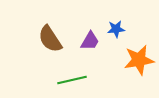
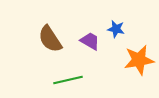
blue star: rotated 18 degrees clockwise
purple trapezoid: rotated 90 degrees counterclockwise
green line: moved 4 px left
